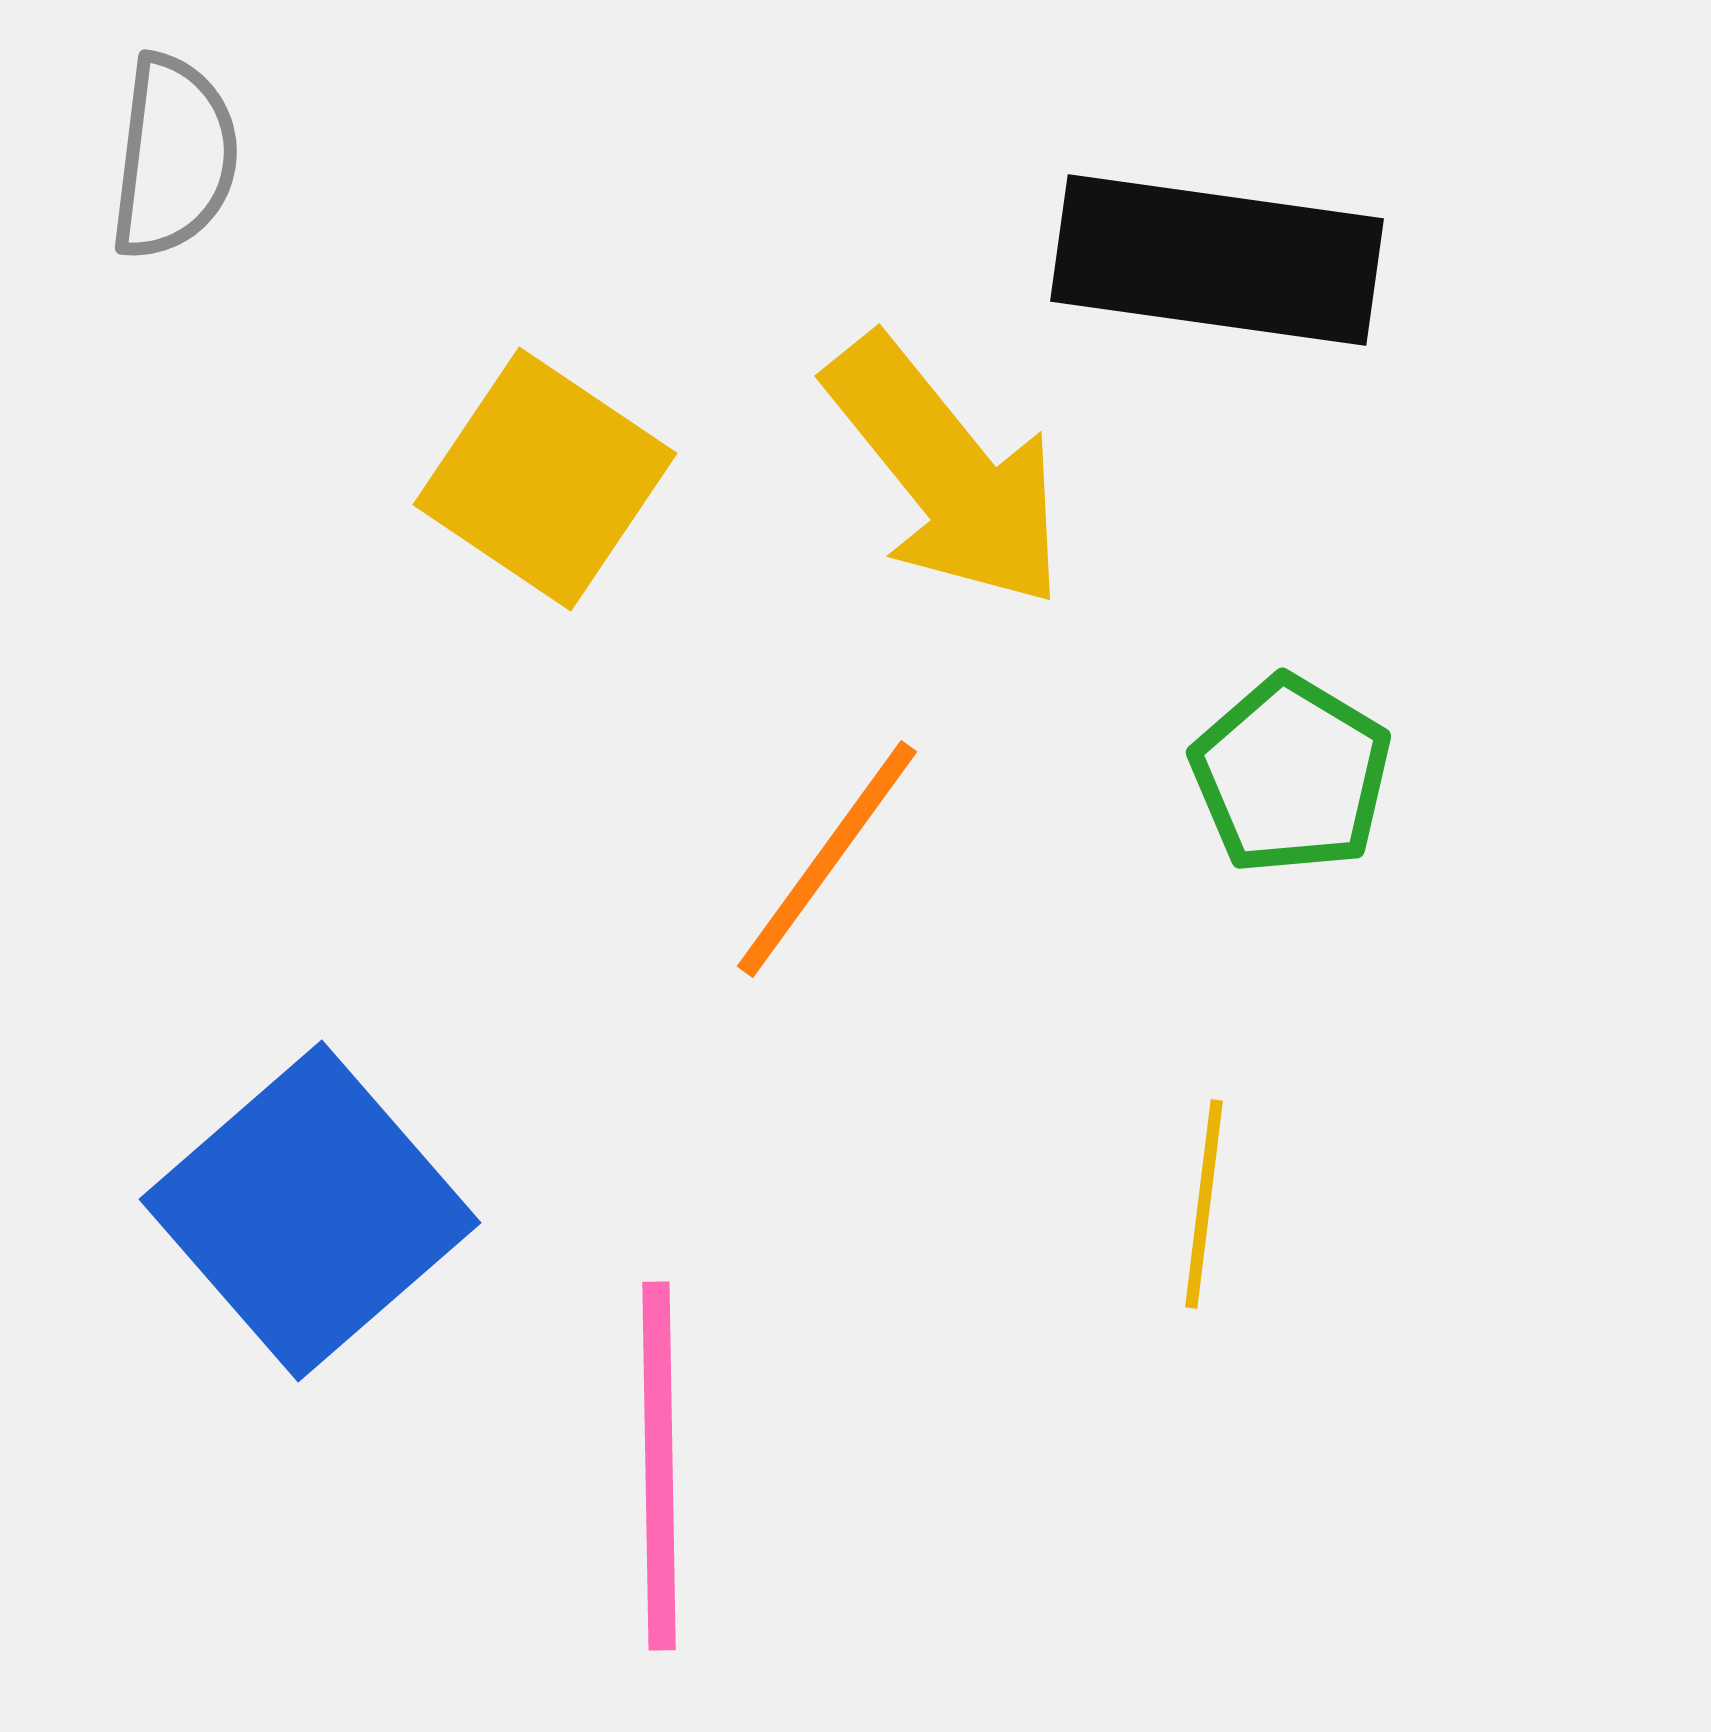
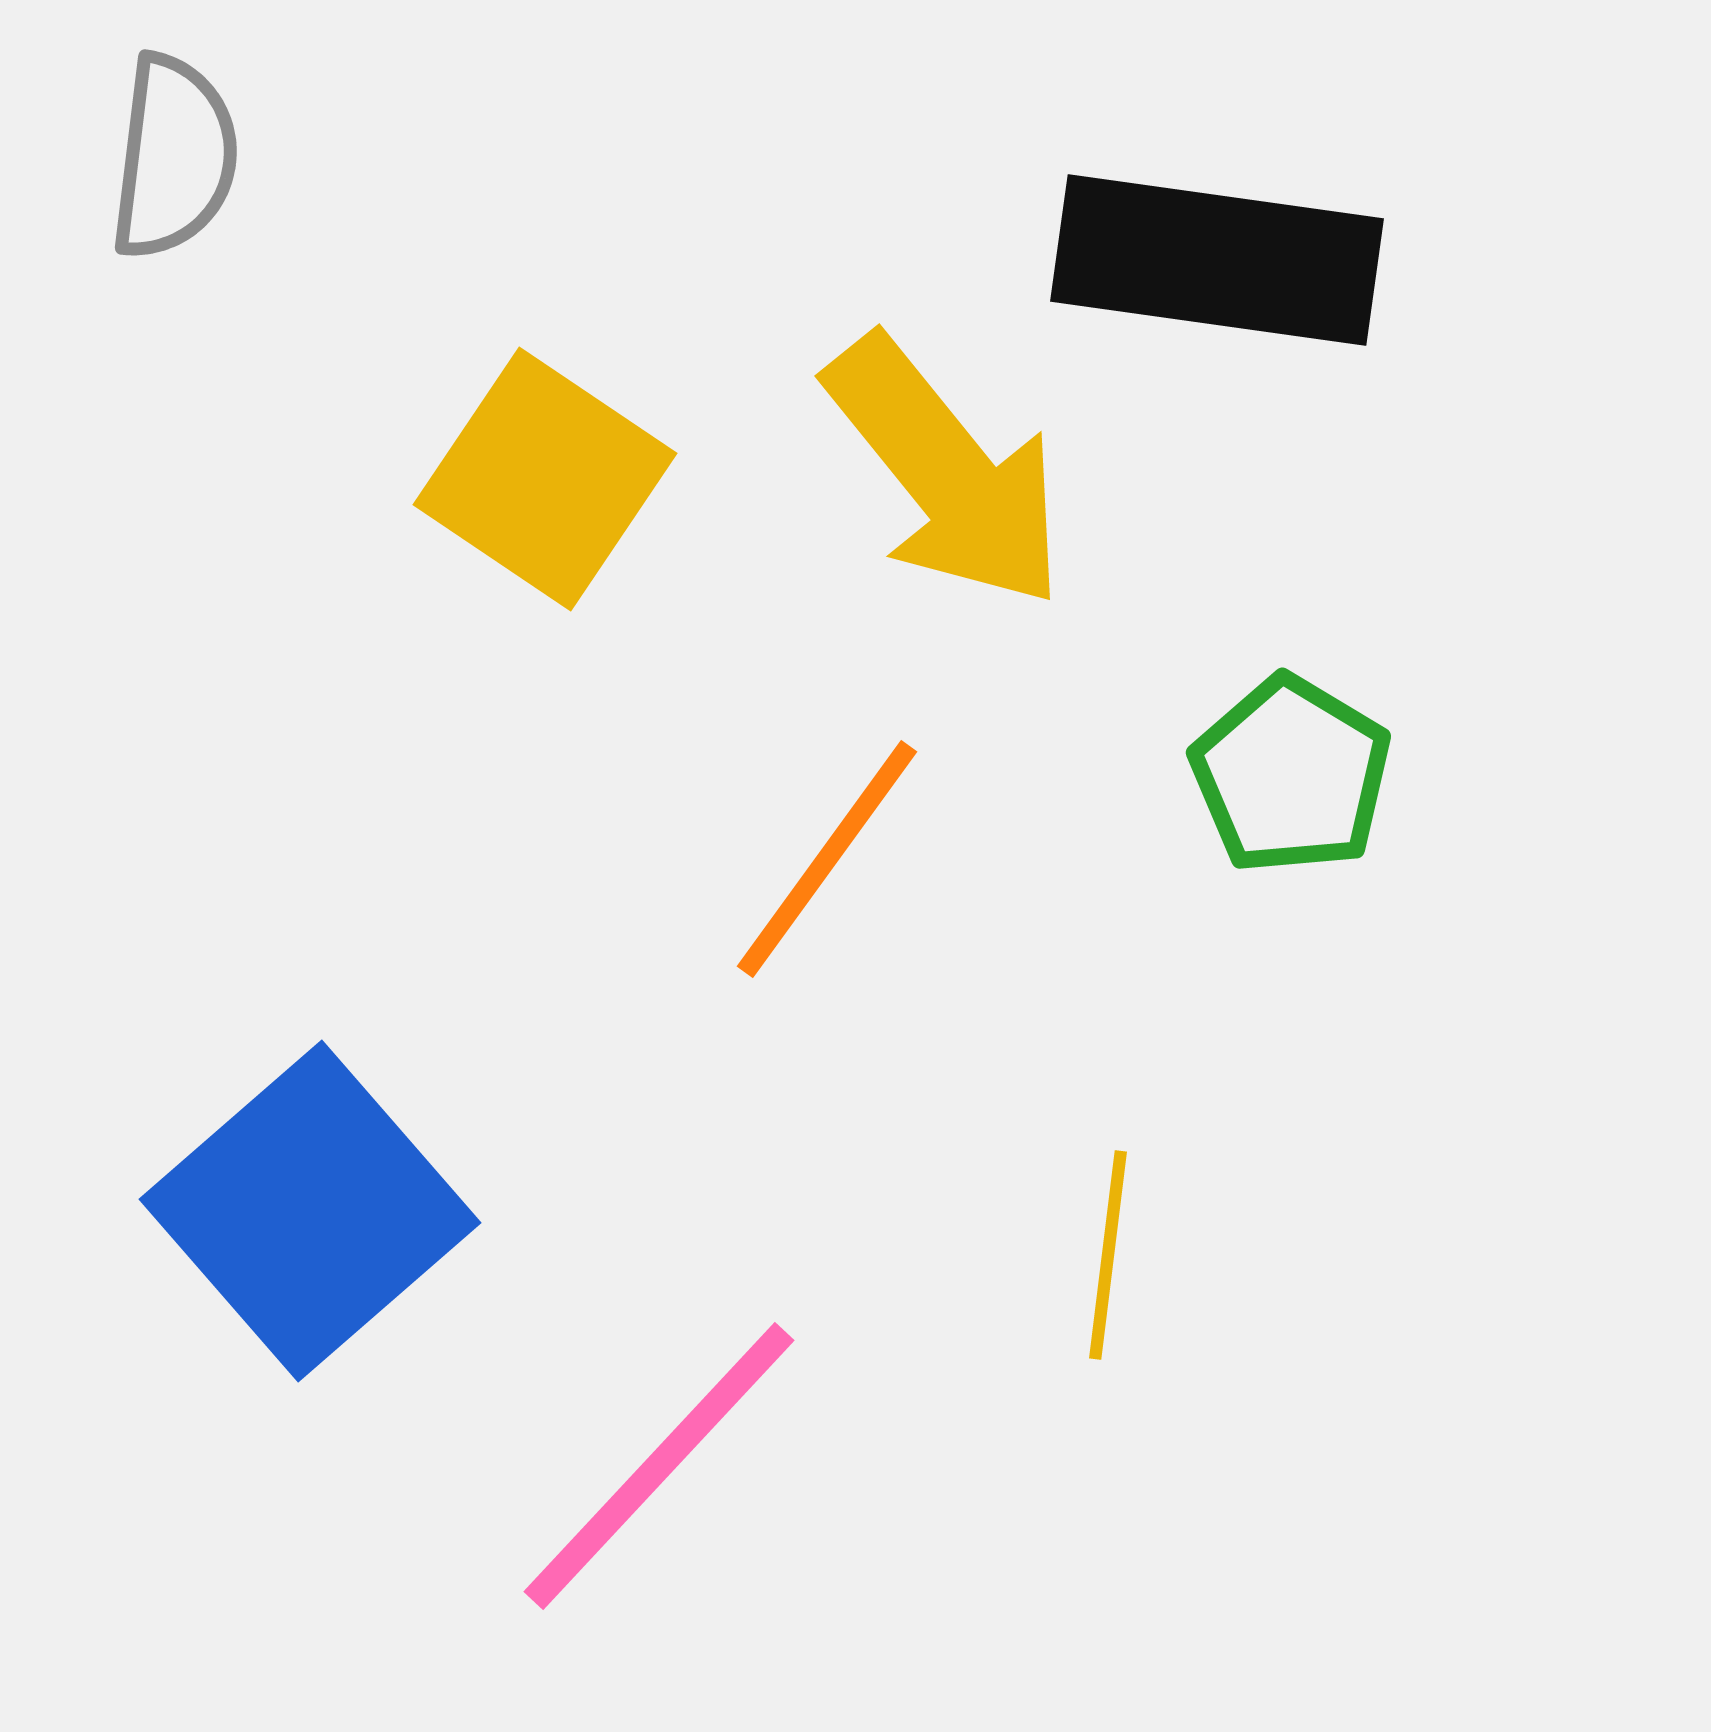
yellow line: moved 96 px left, 51 px down
pink line: rotated 44 degrees clockwise
